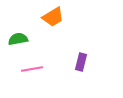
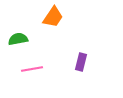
orange trapezoid: rotated 25 degrees counterclockwise
